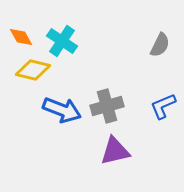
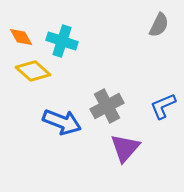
cyan cross: rotated 16 degrees counterclockwise
gray semicircle: moved 1 px left, 20 px up
yellow diamond: moved 1 px down; rotated 28 degrees clockwise
gray cross: rotated 12 degrees counterclockwise
blue arrow: moved 12 px down
purple triangle: moved 10 px right, 3 px up; rotated 36 degrees counterclockwise
